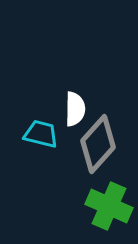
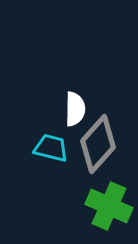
cyan trapezoid: moved 10 px right, 14 px down
